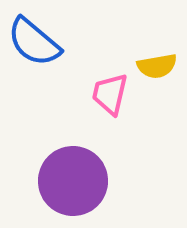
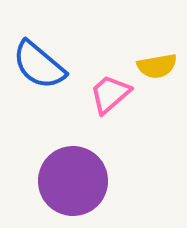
blue semicircle: moved 5 px right, 23 px down
pink trapezoid: rotated 36 degrees clockwise
